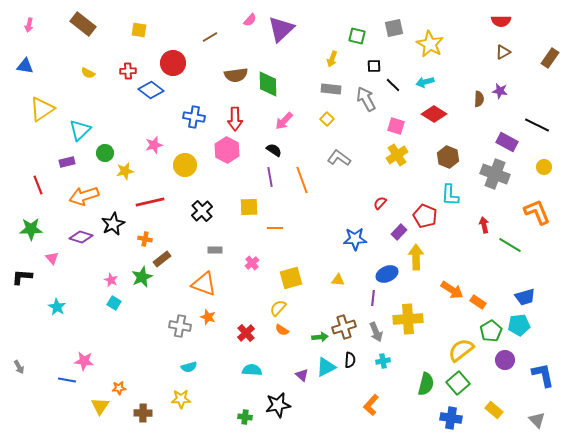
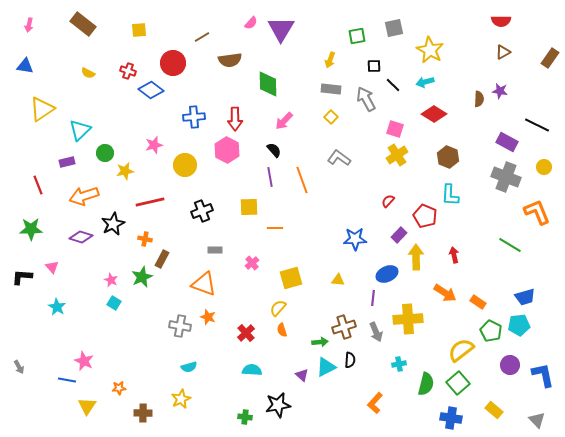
pink semicircle at (250, 20): moved 1 px right, 3 px down
purple triangle at (281, 29): rotated 16 degrees counterclockwise
yellow square at (139, 30): rotated 14 degrees counterclockwise
green square at (357, 36): rotated 24 degrees counterclockwise
brown line at (210, 37): moved 8 px left
yellow star at (430, 44): moved 6 px down
yellow arrow at (332, 59): moved 2 px left, 1 px down
red cross at (128, 71): rotated 21 degrees clockwise
brown semicircle at (236, 75): moved 6 px left, 15 px up
blue cross at (194, 117): rotated 15 degrees counterclockwise
yellow square at (327, 119): moved 4 px right, 2 px up
pink square at (396, 126): moved 1 px left, 3 px down
black semicircle at (274, 150): rotated 14 degrees clockwise
gray cross at (495, 174): moved 11 px right, 3 px down
red semicircle at (380, 203): moved 8 px right, 2 px up
black cross at (202, 211): rotated 20 degrees clockwise
red arrow at (484, 225): moved 30 px left, 30 px down
purple rectangle at (399, 232): moved 3 px down
pink triangle at (52, 258): moved 9 px down
brown rectangle at (162, 259): rotated 24 degrees counterclockwise
orange arrow at (452, 290): moved 7 px left, 3 px down
orange semicircle at (282, 330): rotated 40 degrees clockwise
green pentagon at (491, 331): rotated 15 degrees counterclockwise
green arrow at (320, 337): moved 5 px down
purple circle at (505, 360): moved 5 px right, 5 px down
pink star at (84, 361): rotated 18 degrees clockwise
cyan cross at (383, 361): moved 16 px right, 3 px down
yellow star at (181, 399): rotated 24 degrees counterclockwise
orange L-shape at (371, 405): moved 4 px right, 2 px up
yellow triangle at (100, 406): moved 13 px left
